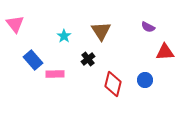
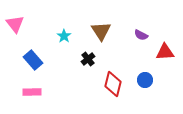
purple semicircle: moved 7 px left, 8 px down
pink rectangle: moved 23 px left, 18 px down
